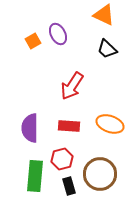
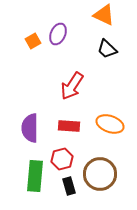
purple ellipse: rotated 50 degrees clockwise
